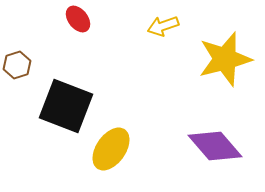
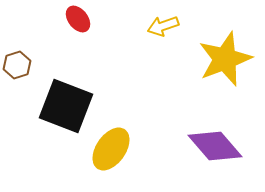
yellow star: rotated 6 degrees counterclockwise
